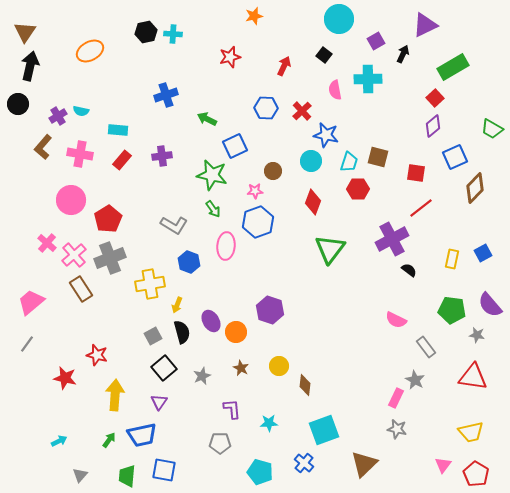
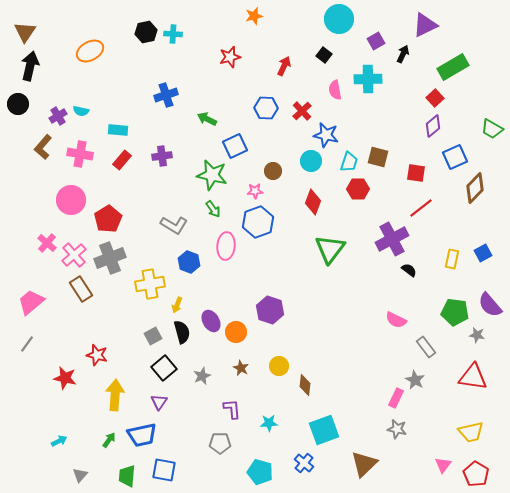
green pentagon at (452, 310): moved 3 px right, 2 px down
